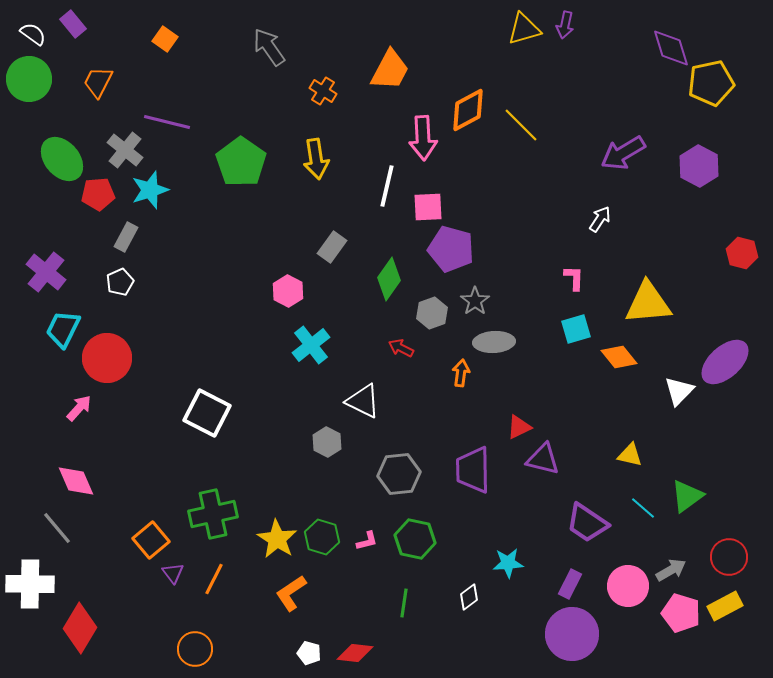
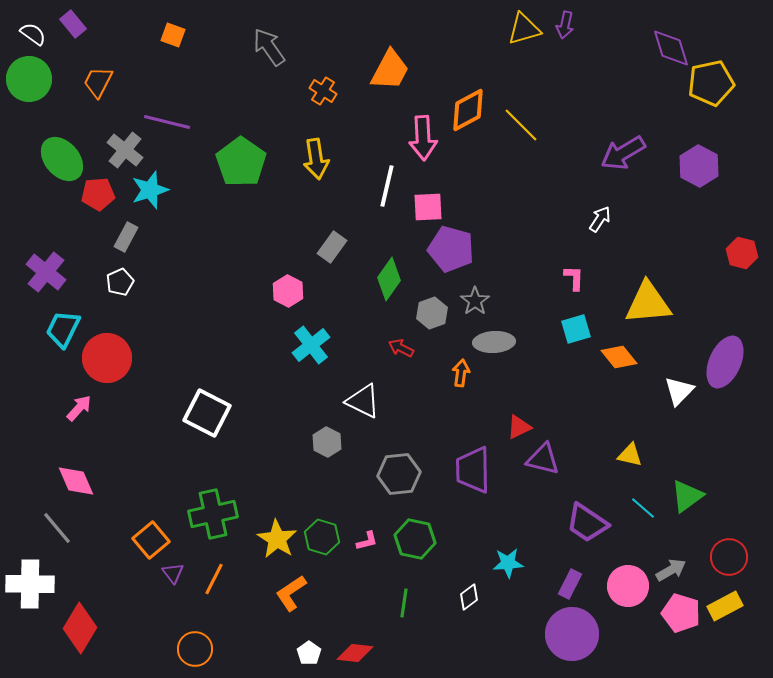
orange square at (165, 39): moved 8 px right, 4 px up; rotated 15 degrees counterclockwise
purple ellipse at (725, 362): rotated 24 degrees counterclockwise
white pentagon at (309, 653): rotated 20 degrees clockwise
